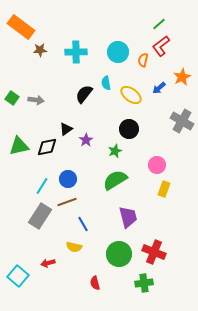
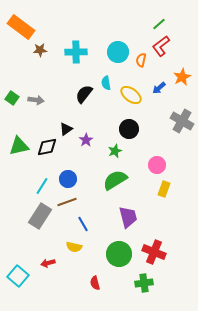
orange semicircle: moved 2 px left
